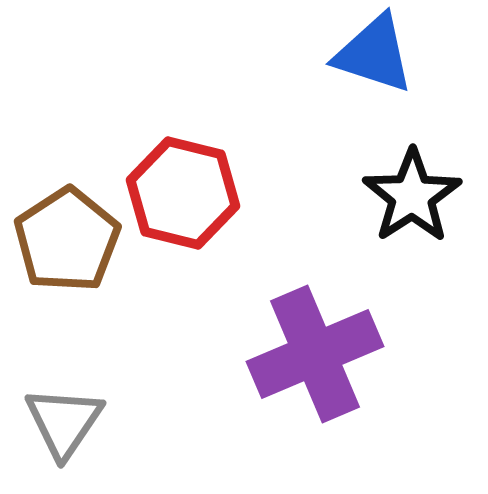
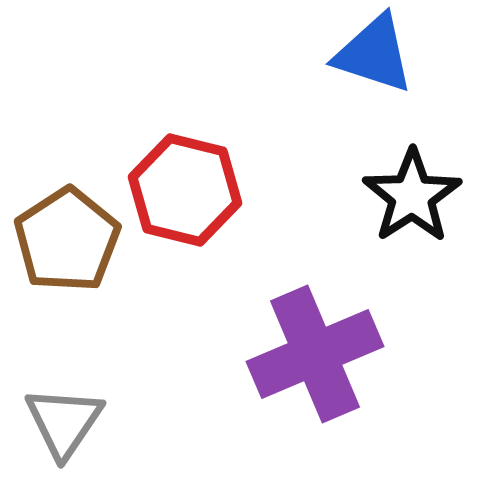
red hexagon: moved 2 px right, 3 px up
